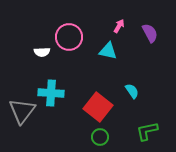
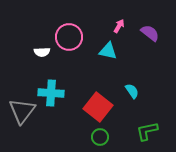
purple semicircle: rotated 24 degrees counterclockwise
